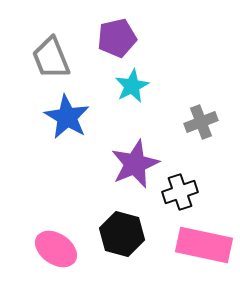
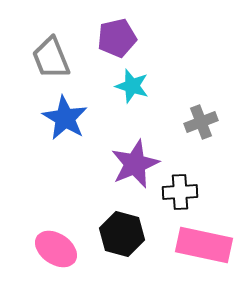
cyan star: rotated 28 degrees counterclockwise
blue star: moved 2 px left, 1 px down
black cross: rotated 16 degrees clockwise
